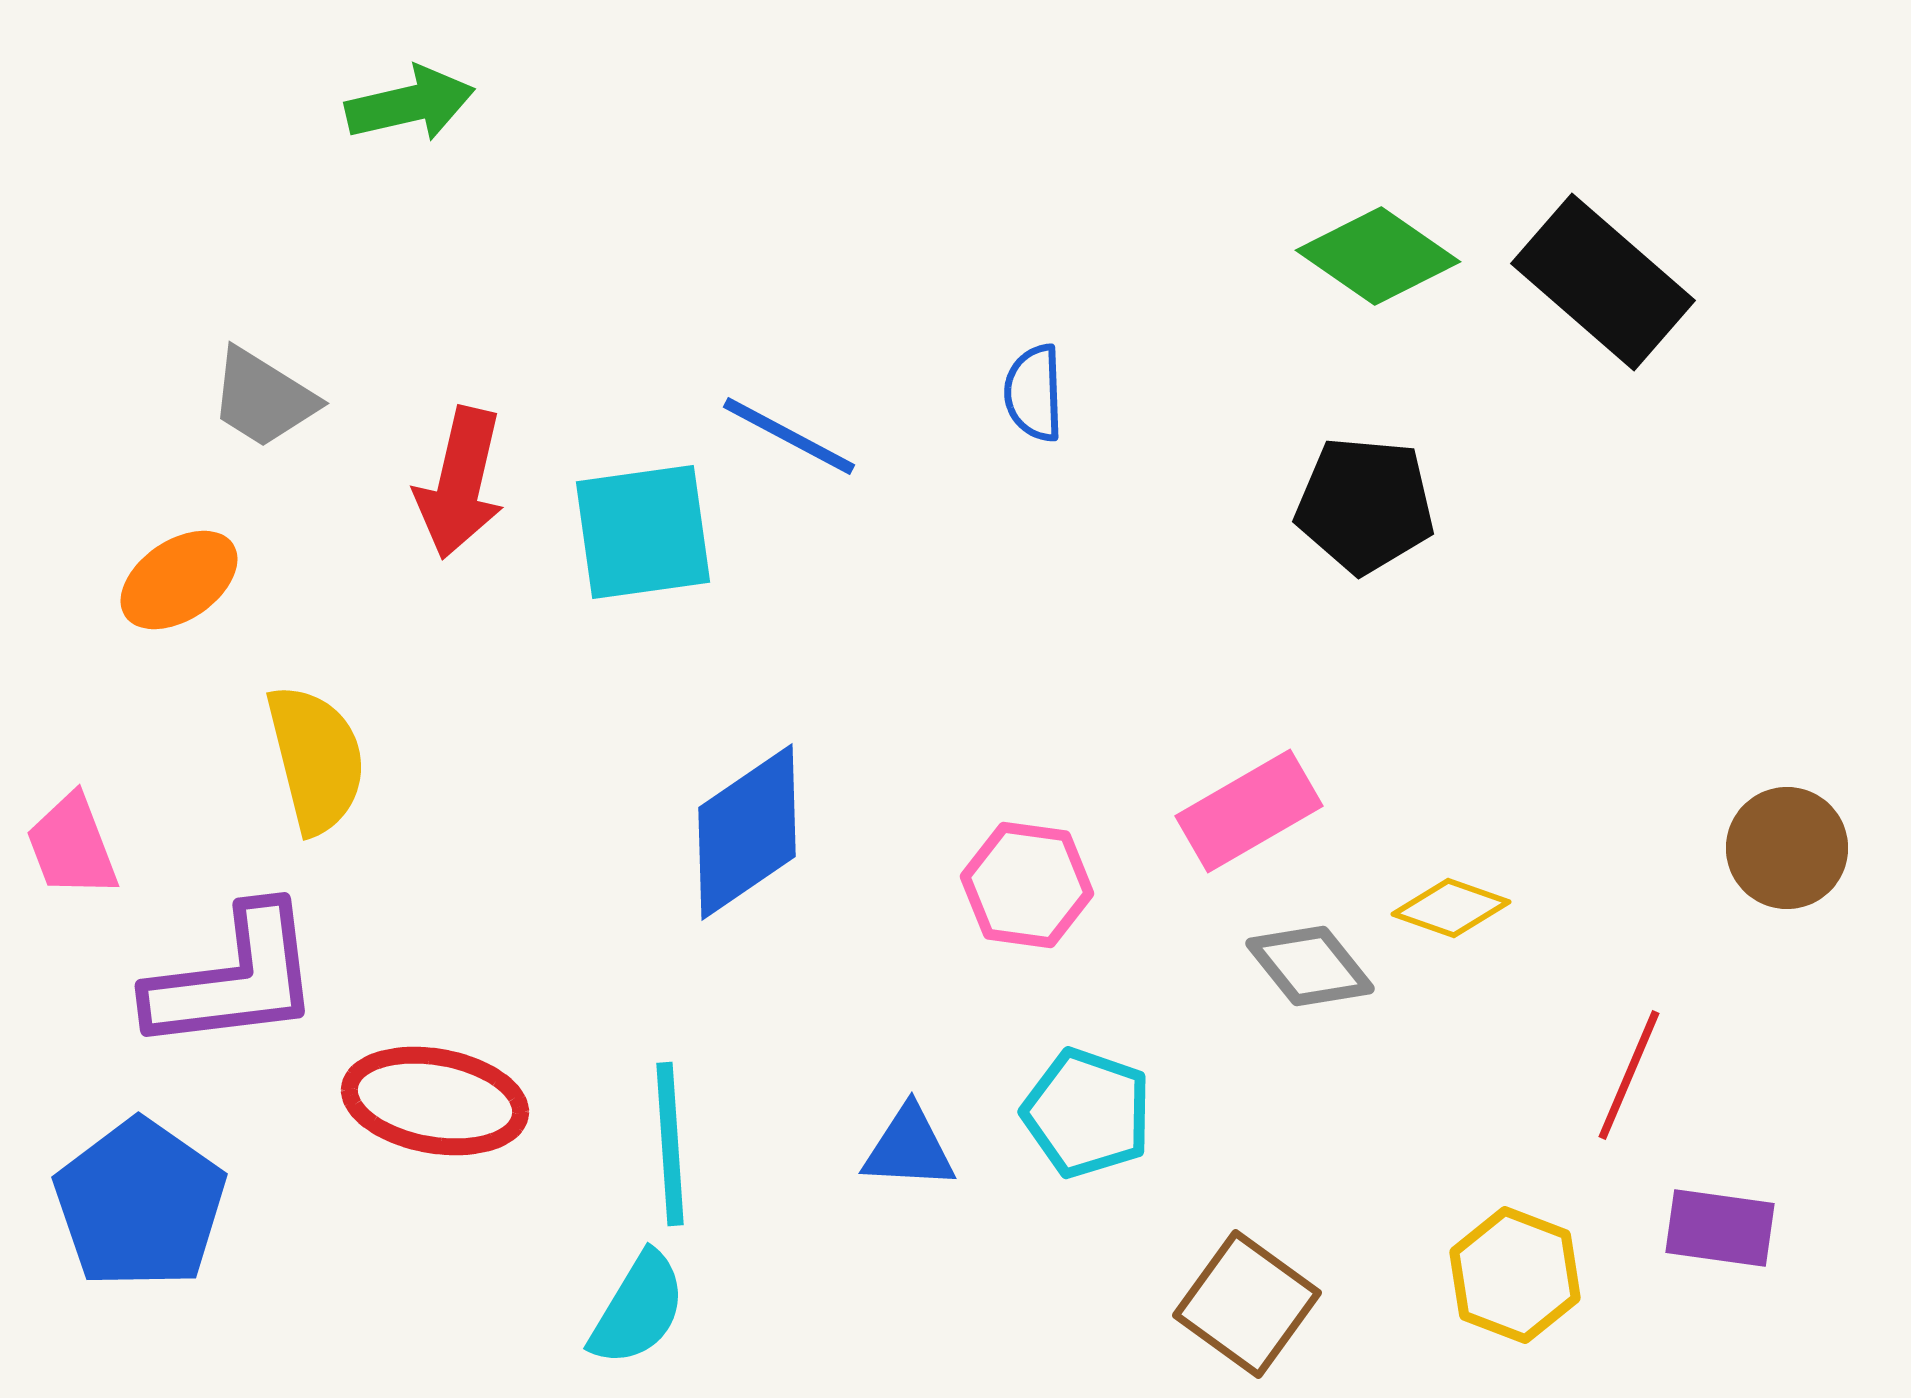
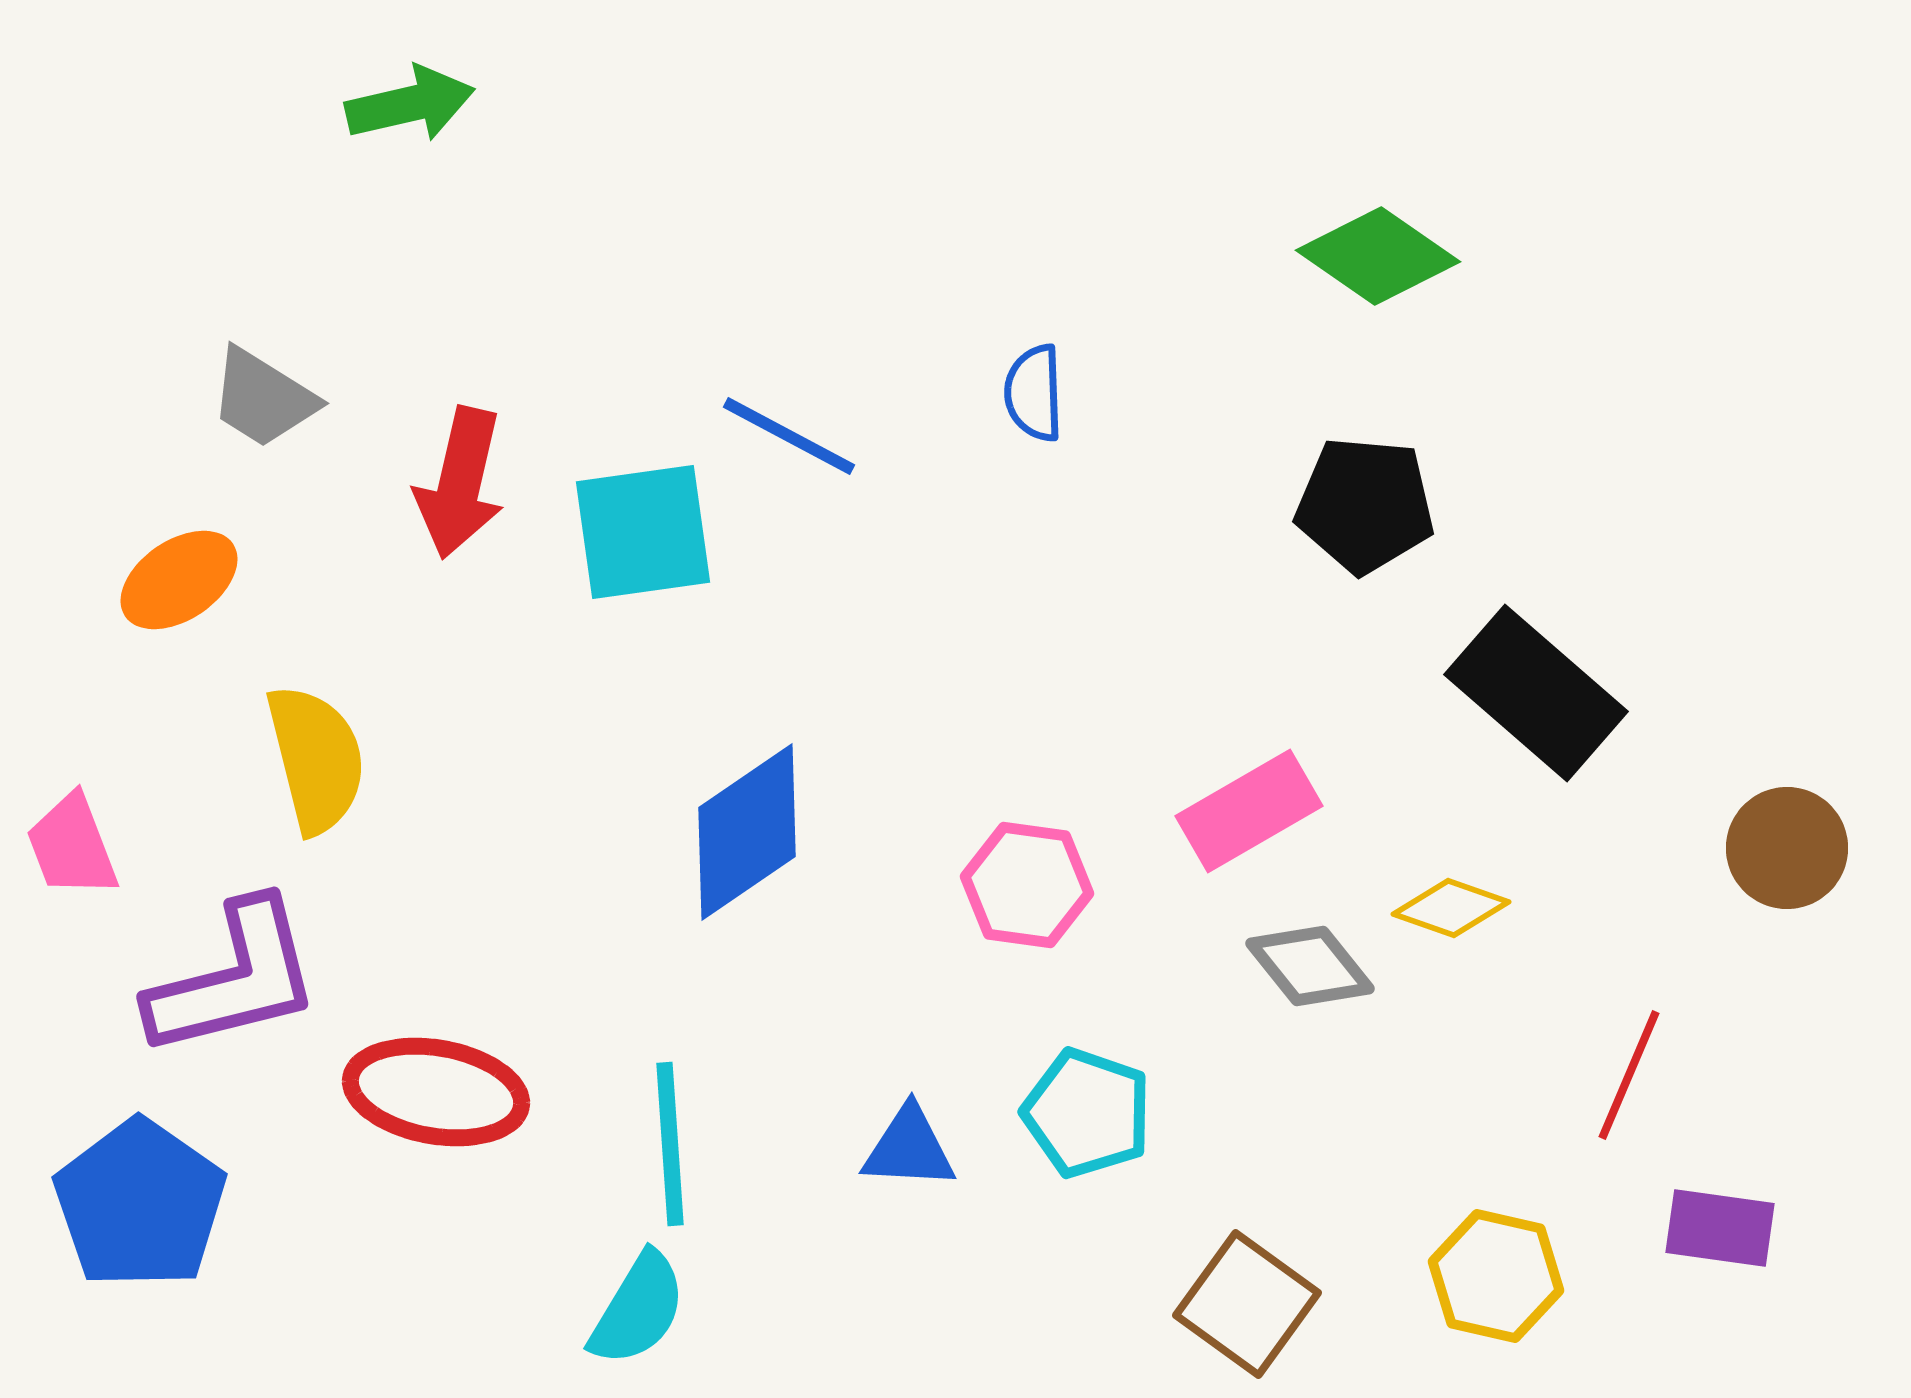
black rectangle: moved 67 px left, 411 px down
purple L-shape: rotated 7 degrees counterclockwise
red ellipse: moved 1 px right, 9 px up
yellow hexagon: moved 19 px left, 1 px down; rotated 8 degrees counterclockwise
